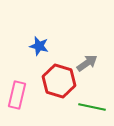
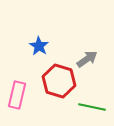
blue star: rotated 18 degrees clockwise
gray arrow: moved 4 px up
